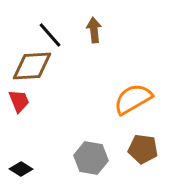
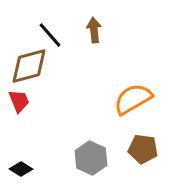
brown diamond: moved 3 px left; rotated 12 degrees counterclockwise
gray hexagon: rotated 16 degrees clockwise
